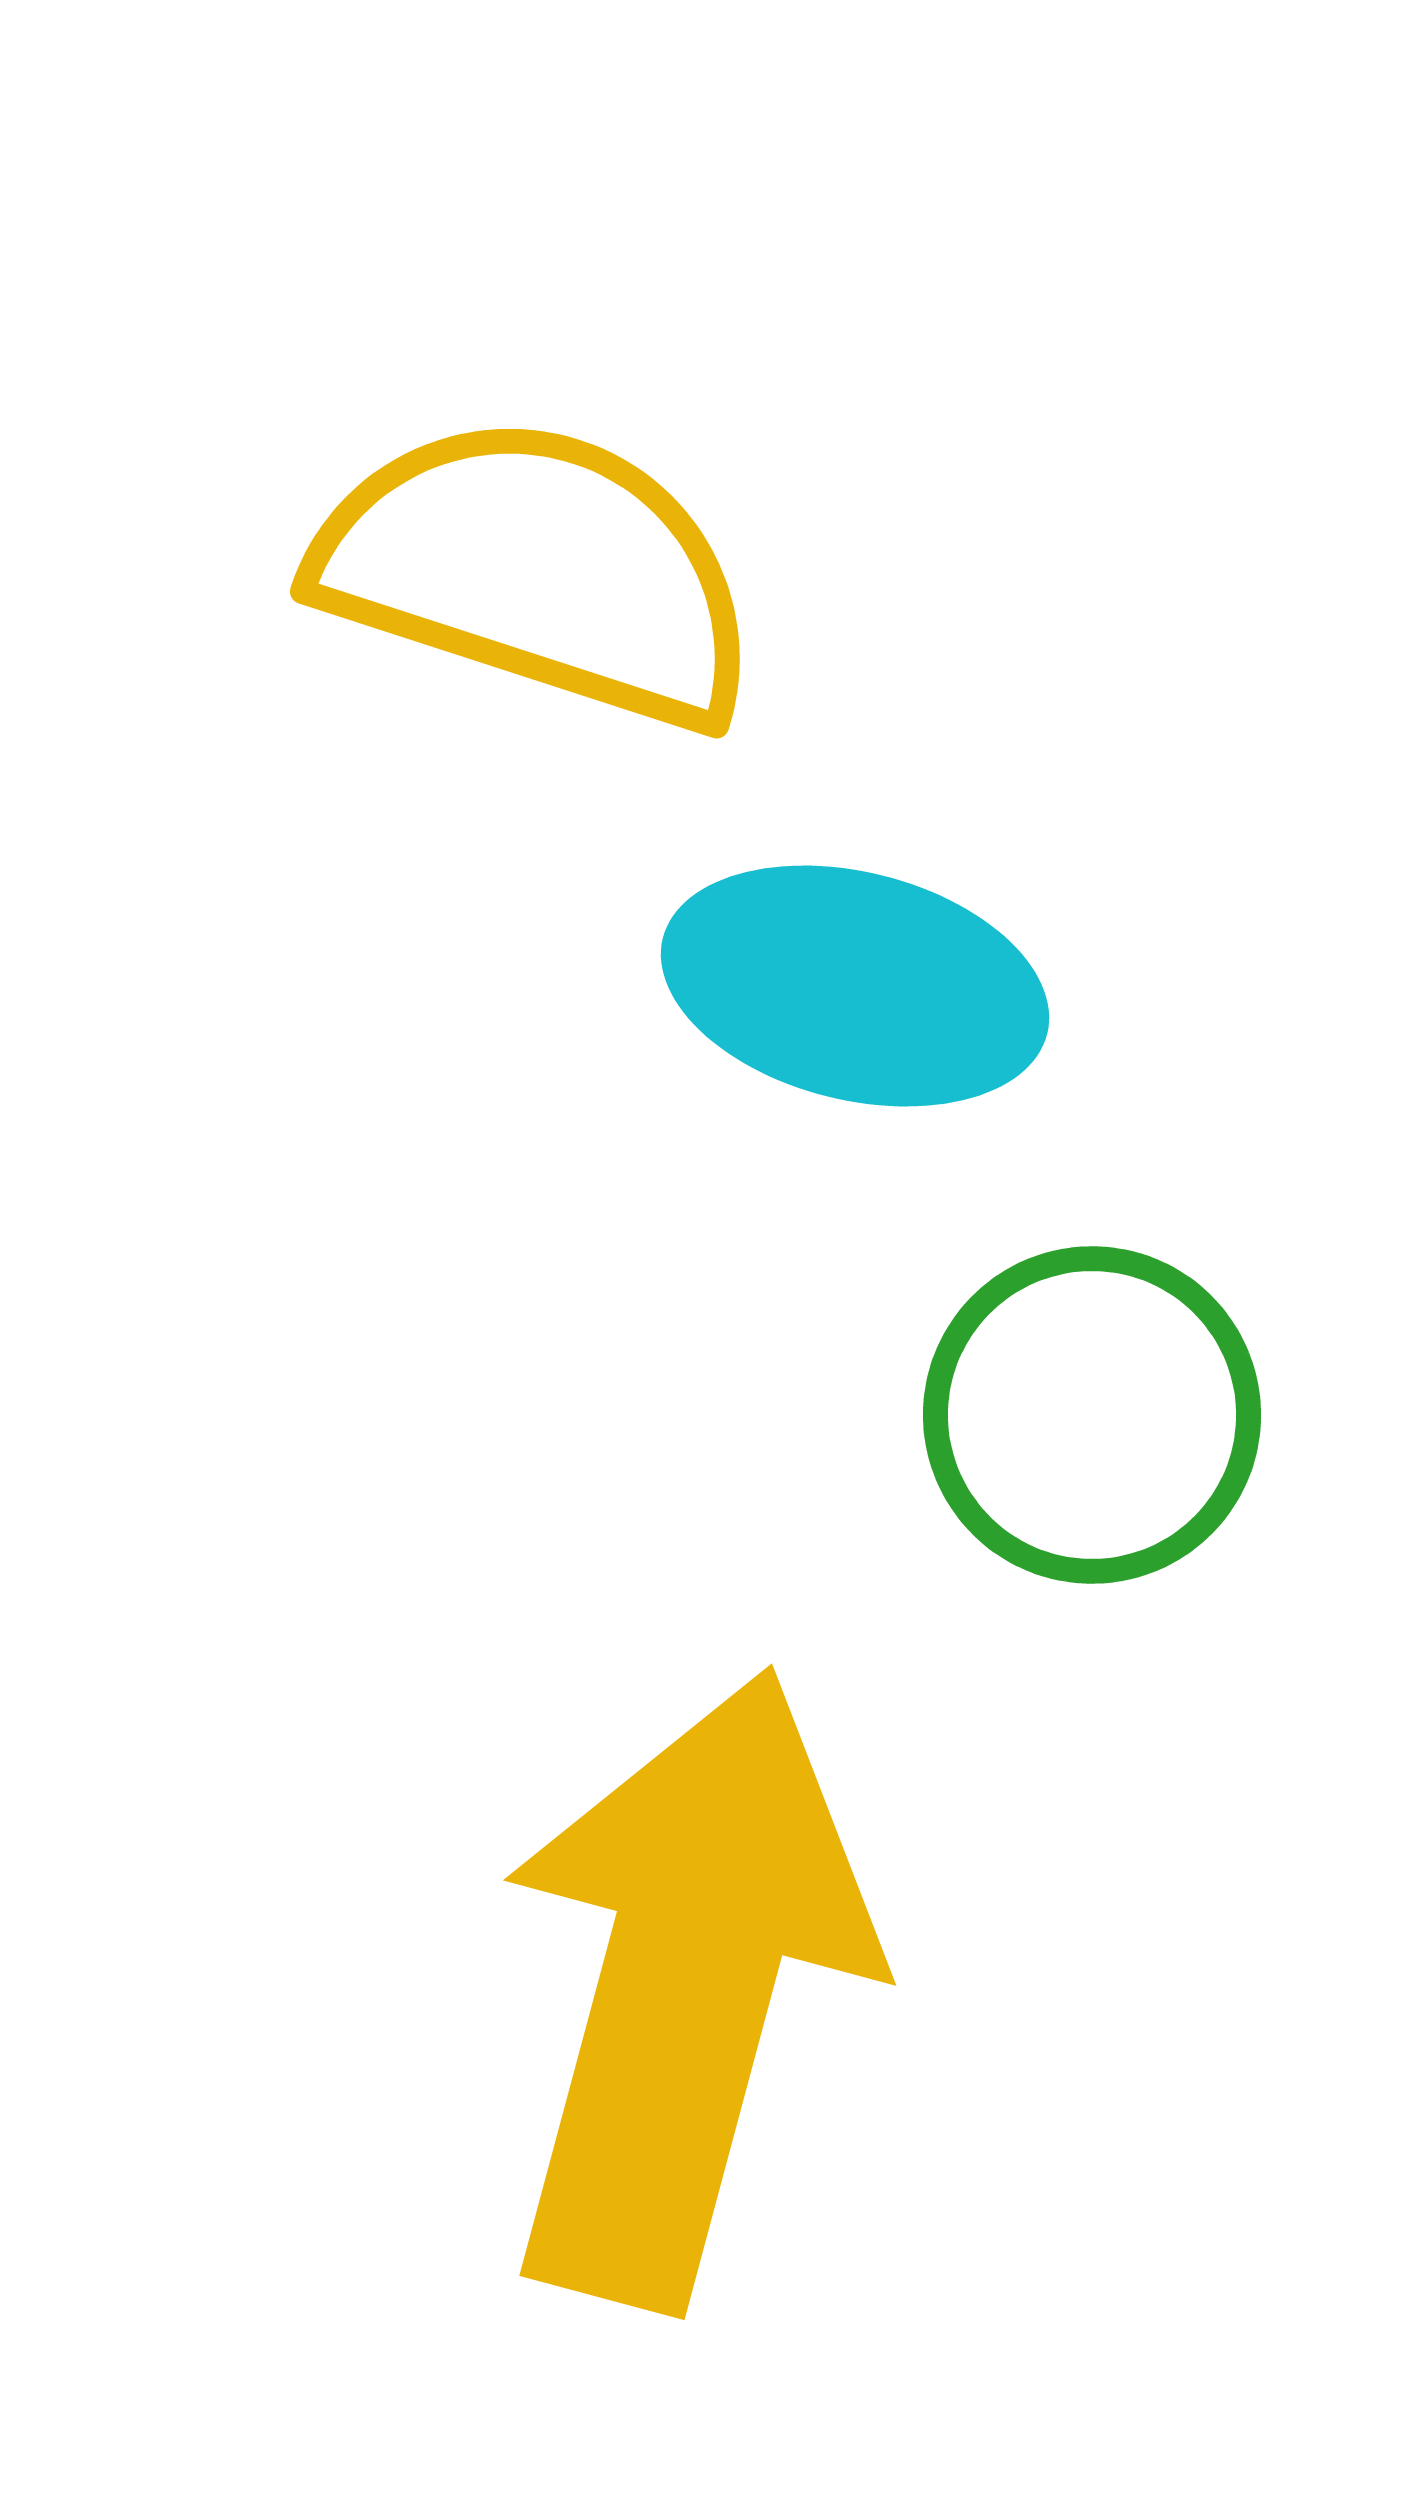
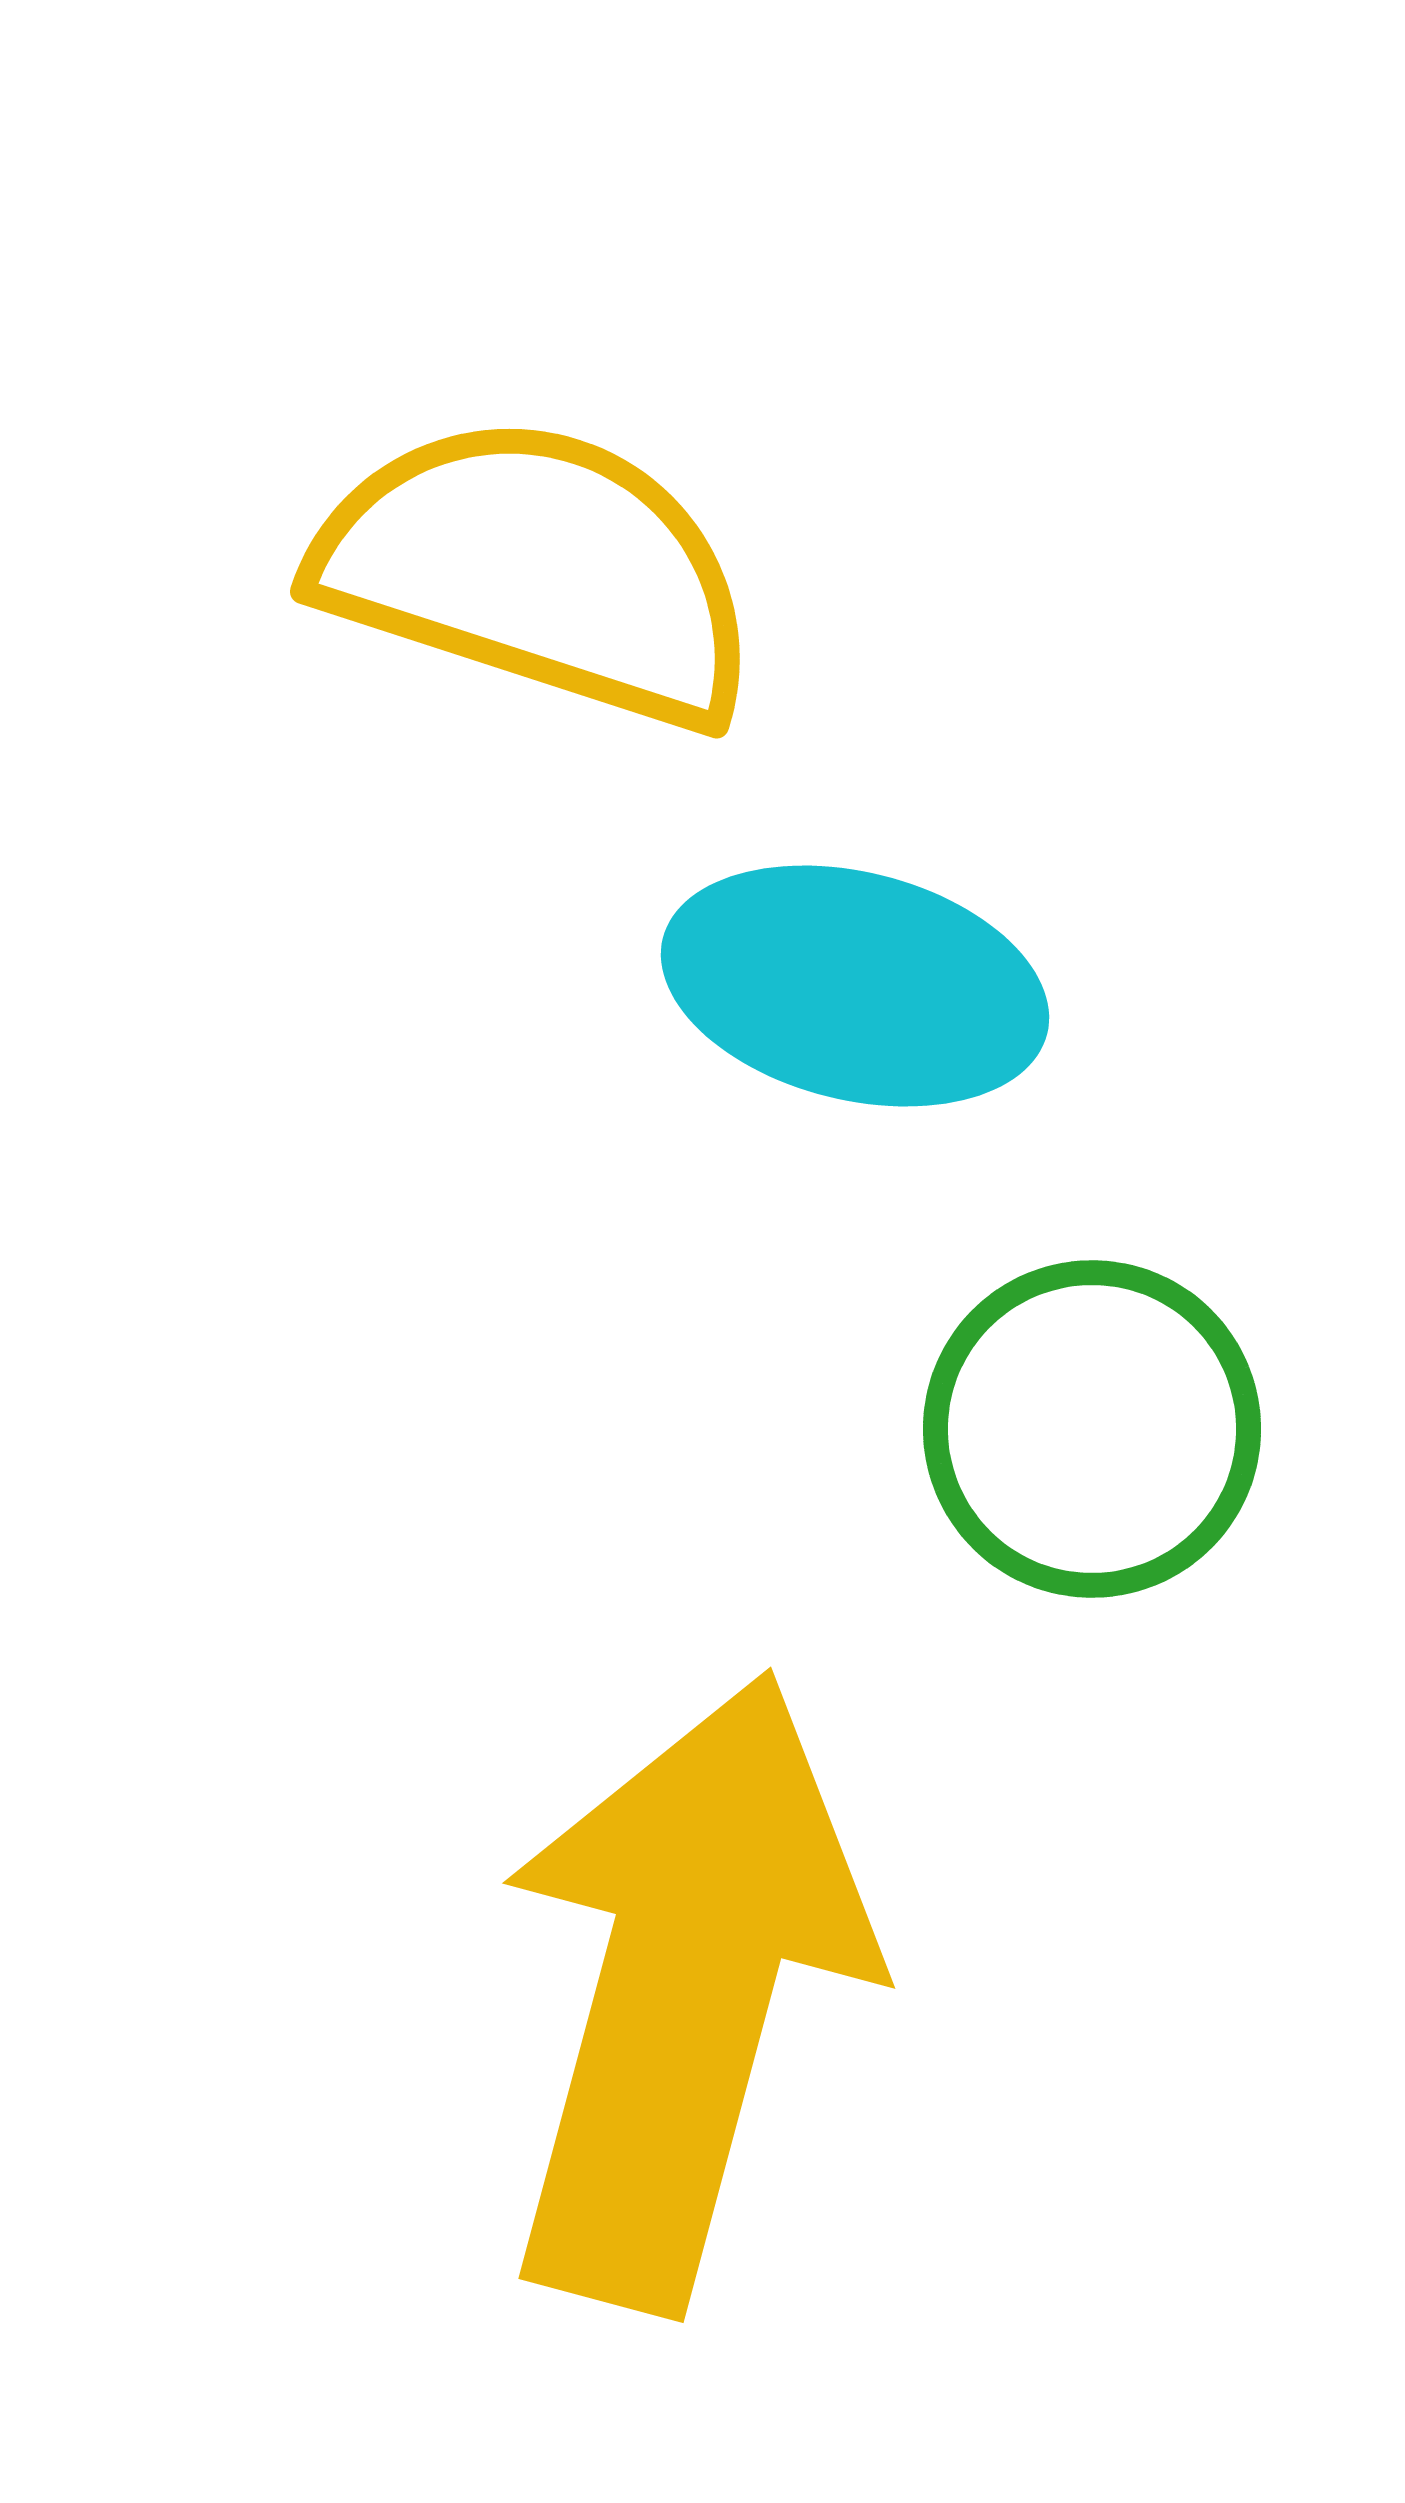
green circle: moved 14 px down
yellow arrow: moved 1 px left, 3 px down
